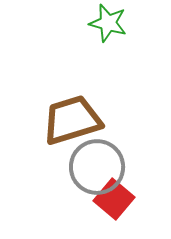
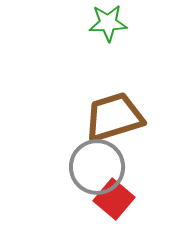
green star: rotated 18 degrees counterclockwise
brown trapezoid: moved 42 px right, 3 px up
